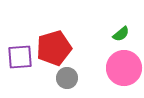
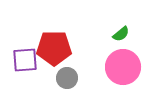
red pentagon: rotated 16 degrees clockwise
purple square: moved 5 px right, 3 px down
pink circle: moved 1 px left, 1 px up
